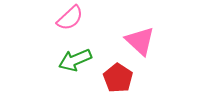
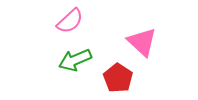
pink semicircle: moved 3 px down
pink triangle: moved 2 px right, 1 px down
